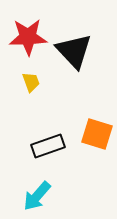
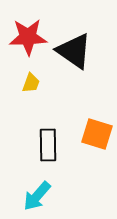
black triangle: rotated 12 degrees counterclockwise
yellow trapezoid: moved 1 px down; rotated 40 degrees clockwise
black rectangle: moved 1 px up; rotated 72 degrees counterclockwise
